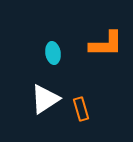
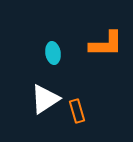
orange rectangle: moved 4 px left, 2 px down
